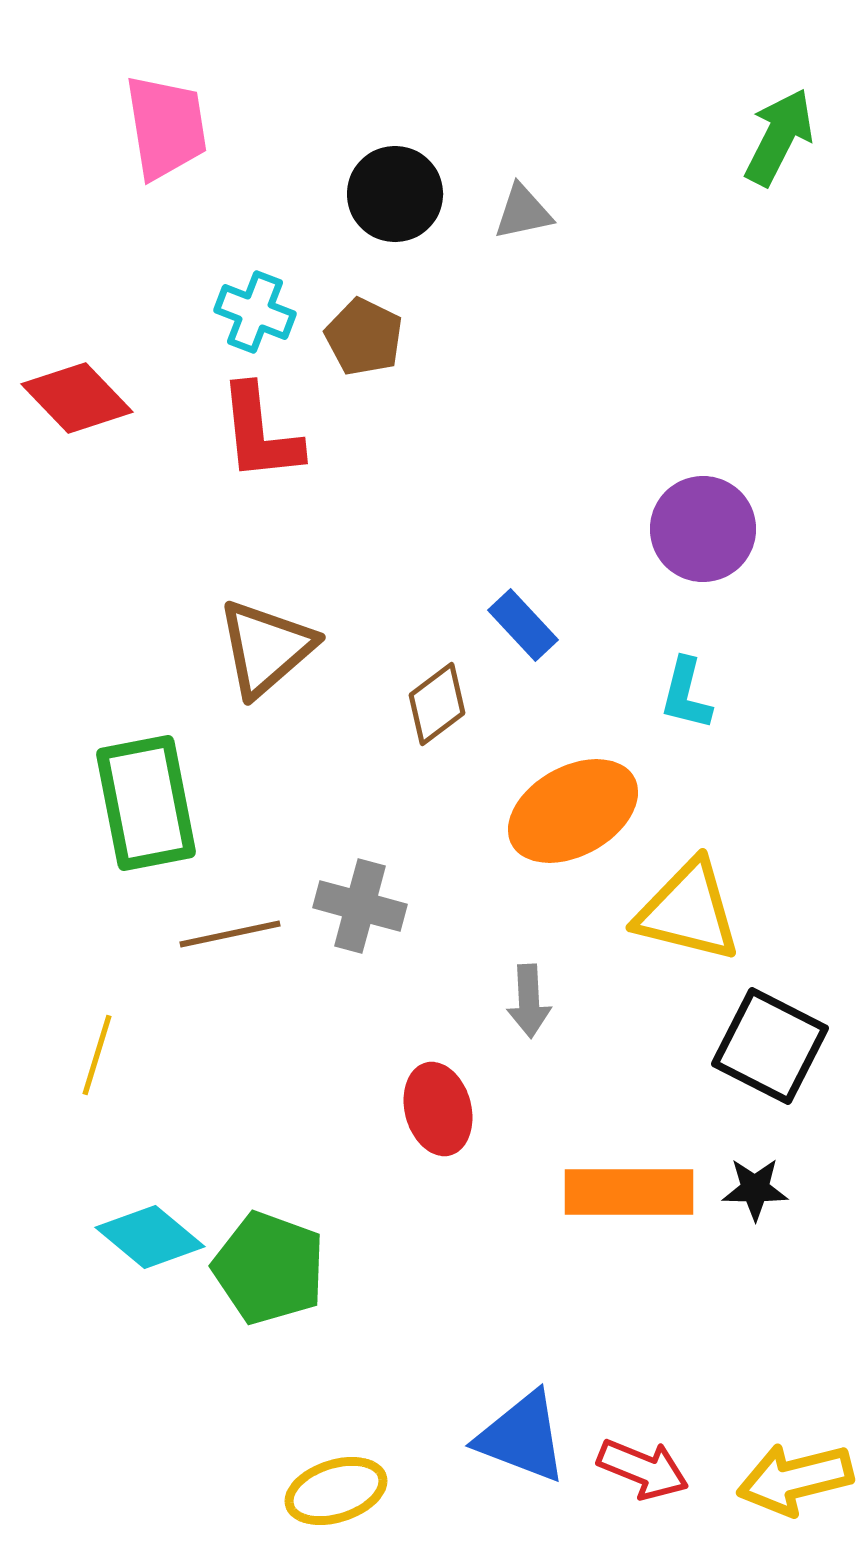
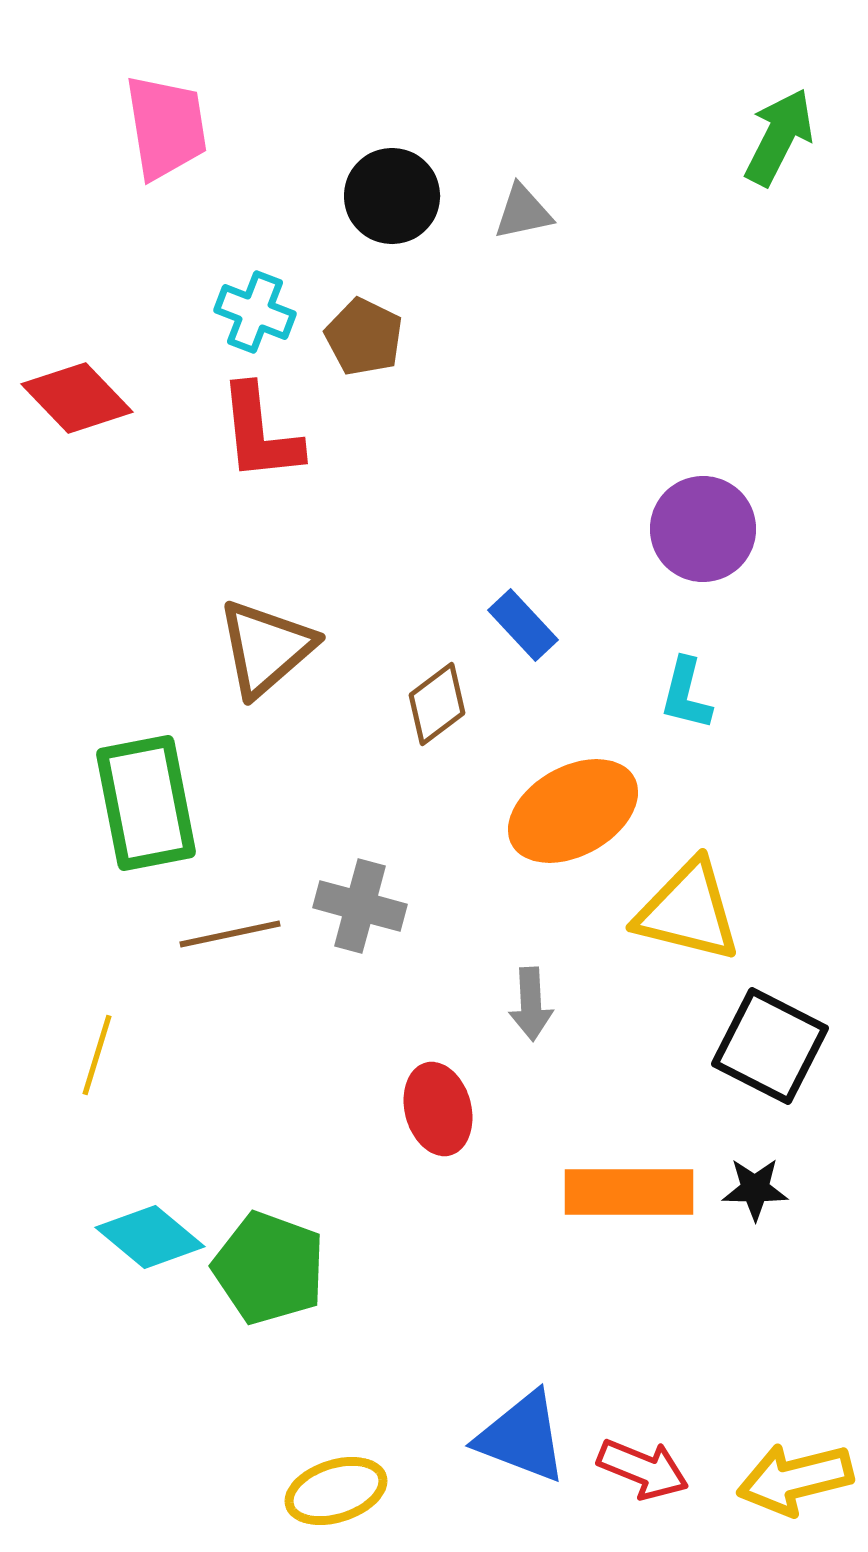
black circle: moved 3 px left, 2 px down
gray arrow: moved 2 px right, 3 px down
